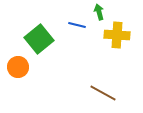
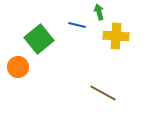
yellow cross: moved 1 px left, 1 px down
